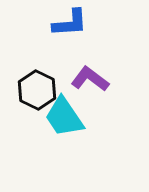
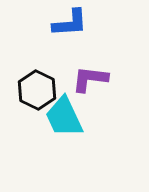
purple L-shape: rotated 30 degrees counterclockwise
cyan trapezoid: rotated 9 degrees clockwise
